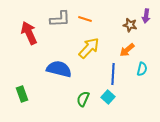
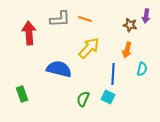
red arrow: rotated 20 degrees clockwise
orange arrow: rotated 35 degrees counterclockwise
cyan square: rotated 16 degrees counterclockwise
